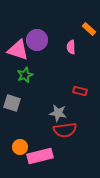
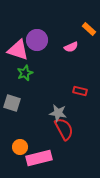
pink semicircle: rotated 112 degrees counterclockwise
green star: moved 2 px up
red semicircle: moved 1 px left, 1 px up; rotated 110 degrees counterclockwise
pink rectangle: moved 1 px left, 2 px down
